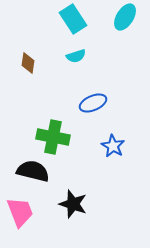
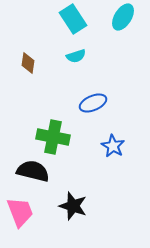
cyan ellipse: moved 2 px left
black star: moved 2 px down
